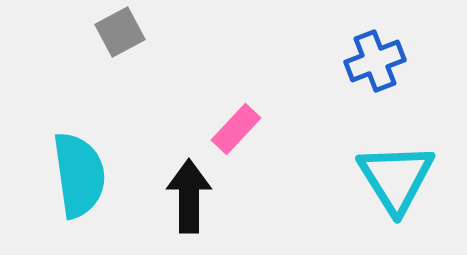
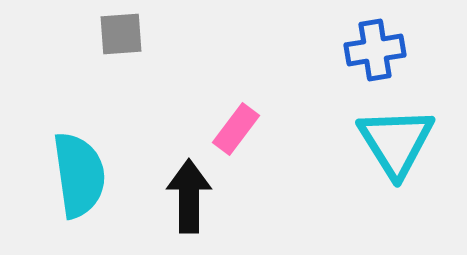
gray square: moved 1 px right, 2 px down; rotated 24 degrees clockwise
blue cross: moved 11 px up; rotated 12 degrees clockwise
pink rectangle: rotated 6 degrees counterclockwise
cyan triangle: moved 36 px up
